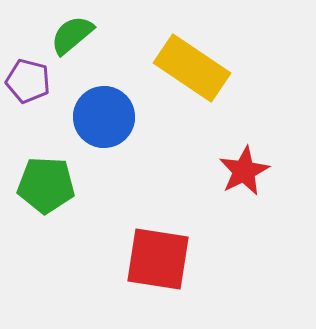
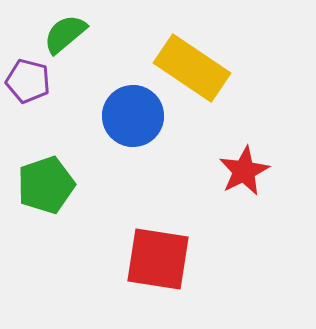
green semicircle: moved 7 px left, 1 px up
blue circle: moved 29 px right, 1 px up
green pentagon: rotated 22 degrees counterclockwise
